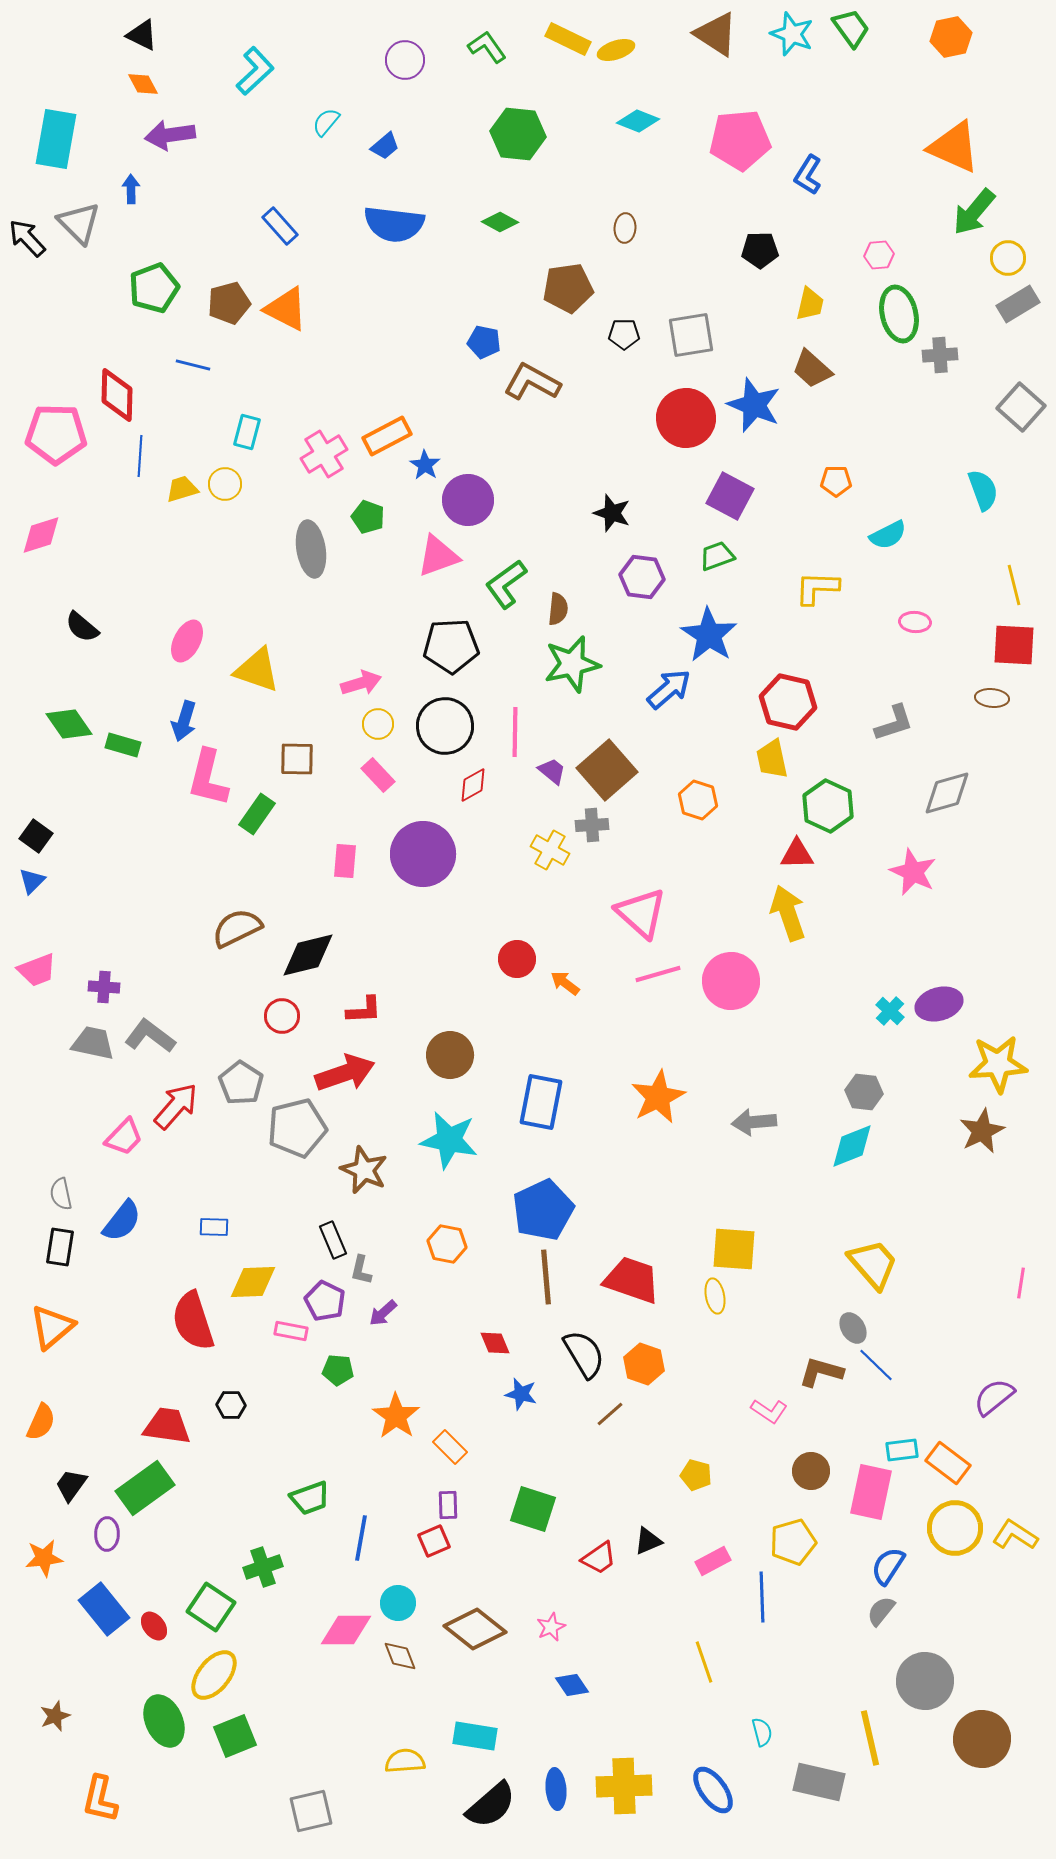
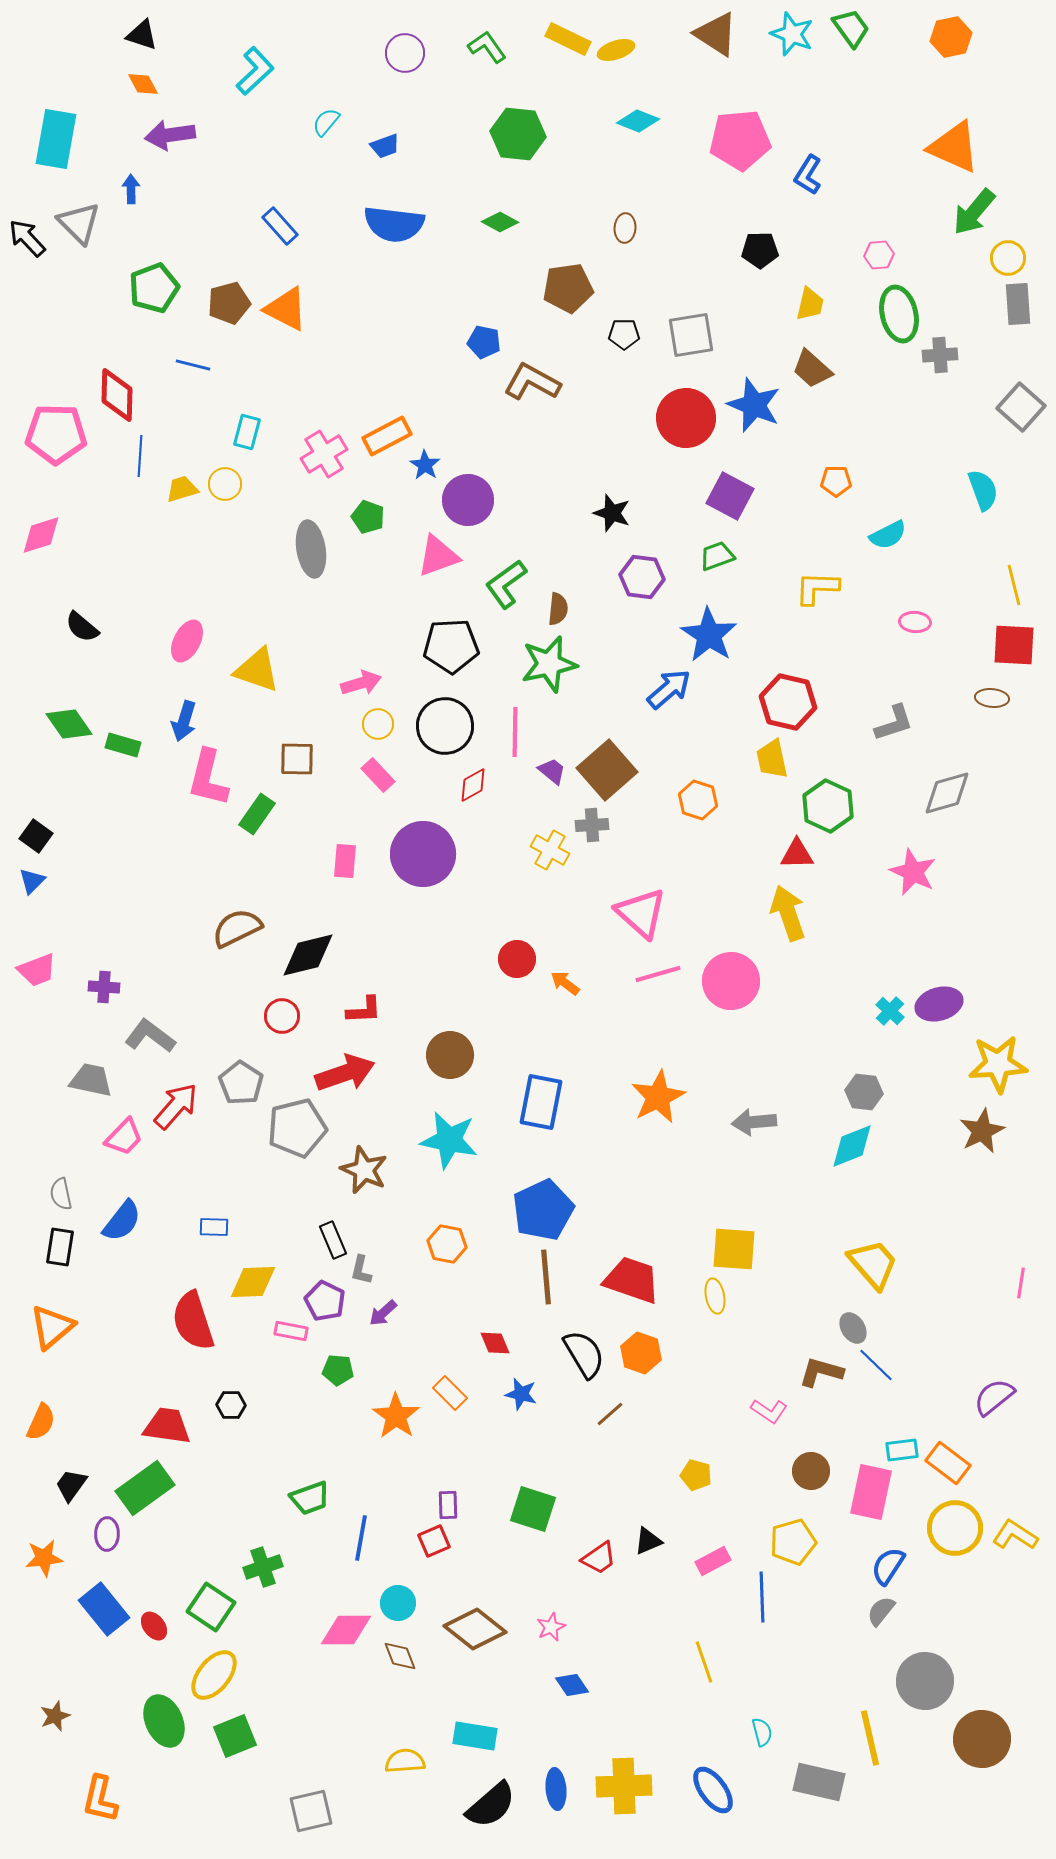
black triangle at (142, 35): rotated 8 degrees counterclockwise
purple circle at (405, 60): moved 7 px up
blue trapezoid at (385, 146): rotated 20 degrees clockwise
gray rectangle at (1018, 304): rotated 63 degrees counterclockwise
green star at (572, 664): moved 23 px left
gray trapezoid at (93, 1043): moved 2 px left, 37 px down
orange hexagon at (644, 1364): moved 3 px left, 11 px up
orange rectangle at (450, 1447): moved 54 px up
